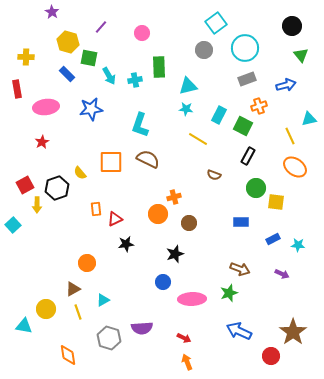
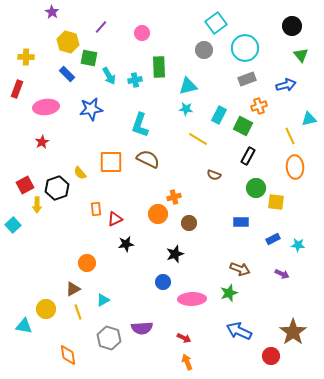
red rectangle at (17, 89): rotated 30 degrees clockwise
orange ellipse at (295, 167): rotated 50 degrees clockwise
